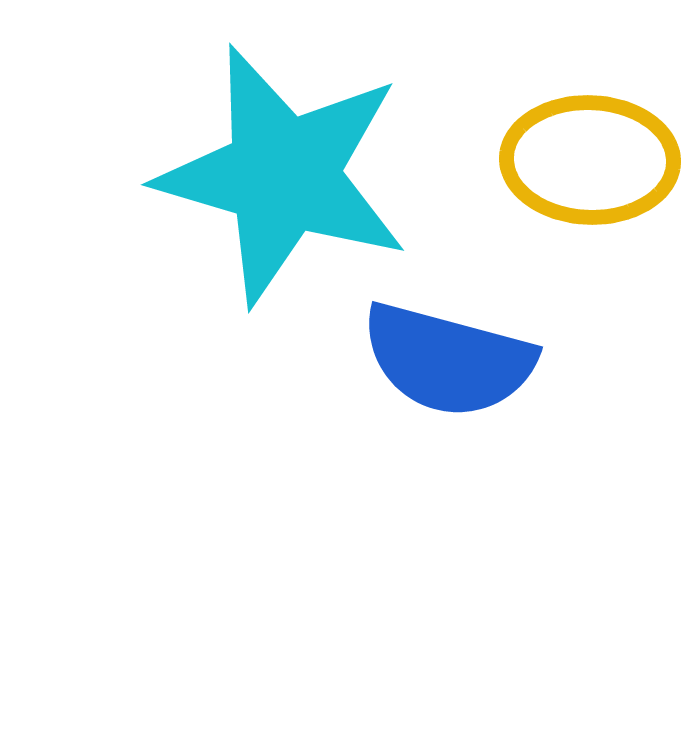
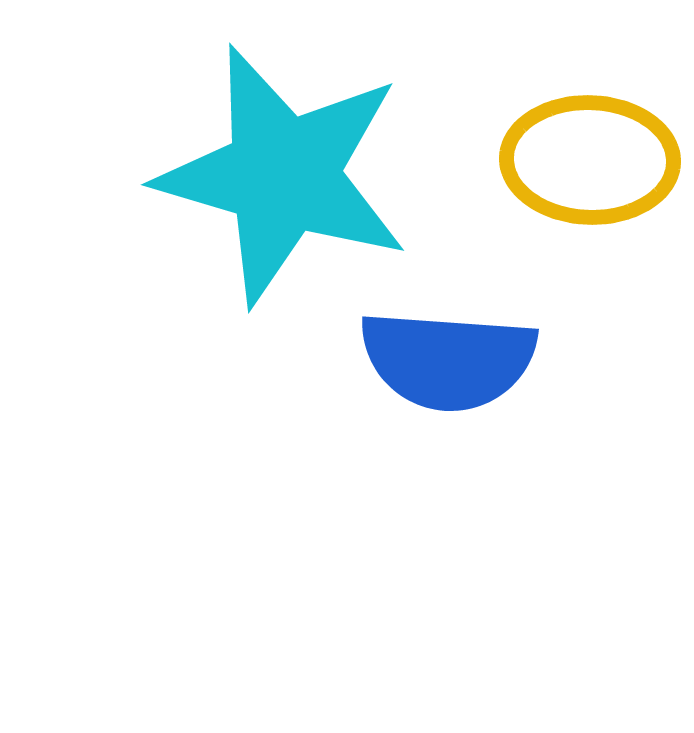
blue semicircle: rotated 11 degrees counterclockwise
